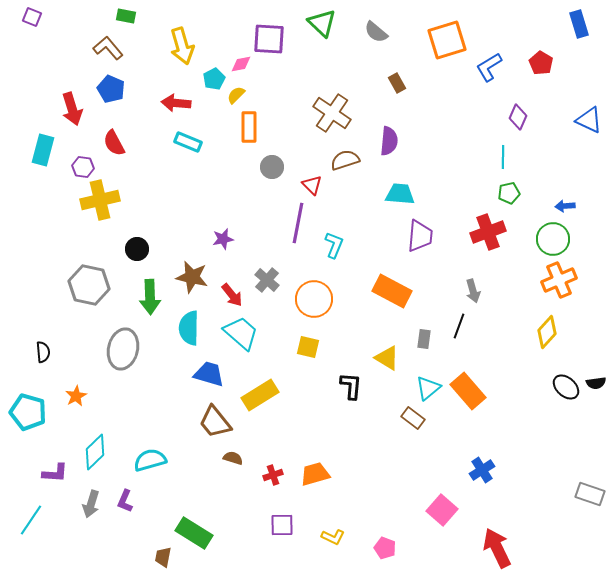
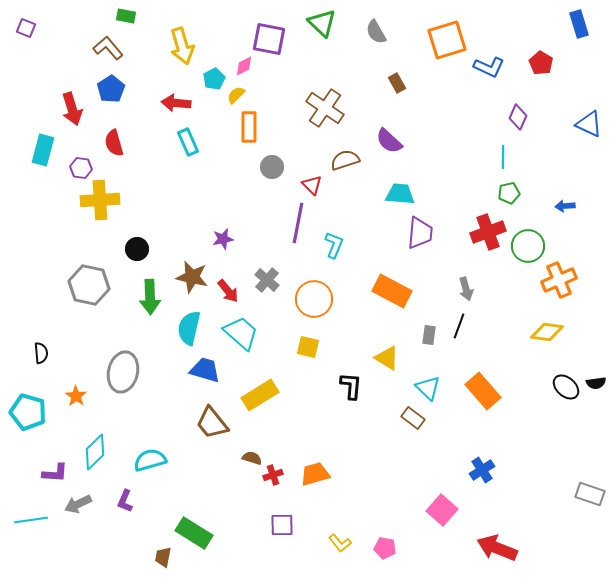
purple square at (32, 17): moved 6 px left, 11 px down
gray semicircle at (376, 32): rotated 20 degrees clockwise
purple square at (269, 39): rotated 8 degrees clockwise
pink diamond at (241, 64): moved 3 px right, 2 px down; rotated 15 degrees counterclockwise
blue L-shape at (489, 67): rotated 124 degrees counterclockwise
blue pentagon at (111, 89): rotated 16 degrees clockwise
brown cross at (332, 113): moved 7 px left, 5 px up
blue triangle at (589, 120): moved 4 px down
purple semicircle at (389, 141): rotated 128 degrees clockwise
cyan rectangle at (188, 142): rotated 44 degrees clockwise
red semicircle at (114, 143): rotated 12 degrees clockwise
purple hexagon at (83, 167): moved 2 px left, 1 px down
yellow cross at (100, 200): rotated 9 degrees clockwise
purple trapezoid at (420, 236): moved 3 px up
green circle at (553, 239): moved 25 px left, 7 px down
gray arrow at (473, 291): moved 7 px left, 2 px up
red arrow at (232, 295): moved 4 px left, 4 px up
cyan semicircle at (189, 328): rotated 12 degrees clockwise
yellow diamond at (547, 332): rotated 56 degrees clockwise
gray rectangle at (424, 339): moved 5 px right, 4 px up
gray ellipse at (123, 349): moved 23 px down
black semicircle at (43, 352): moved 2 px left, 1 px down
blue trapezoid at (209, 374): moved 4 px left, 4 px up
cyan triangle at (428, 388): rotated 36 degrees counterclockwise
orange rectangle at (468, 391): moved 15 px right
orange star at (76, 396): rotated 10 degrees counterclockwise
brown trapezoid at (215, 422): moved 3 px left, 1 px down
brown semicircle at (233, 458): moved 19 px right
gray arrow at (91, 504): moved 13 px left; rotated 48 degrees clockwise
cyan line at (31, 520): rotated 48 degrees clockwise
yellow L-shape at (333, 537): moved 7 px right, 6 px down; rotated 25 degrees clockwise
pink pentagon at (385, 548): rotated 10 degrees counterclockwise
red arrow at (497, 548): rotated 42 degrees counterclockwise
